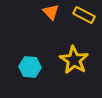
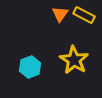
orange triangle: moved 9 px right, 2 px down; rotated 18 degrees clockwise
cyan hexagon: rotated 25 degrees counterclockwise
